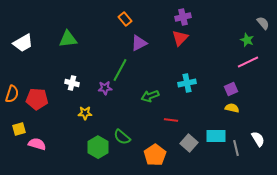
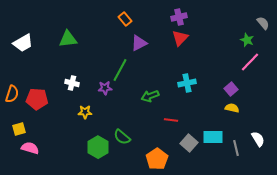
purple cross: moved 4 px left
pink line: moved 2 px right; rotated 20 degrees counterclockwise
purple square: rotated 16 degrees counterclockwise
yellow star: moved 1 px up
cyan rectangle: moved 3 px left, 1 px down
pink semicircle: moved 7 px left, 4 px down
orange pentagon: moved 2 px right, 4 px down
